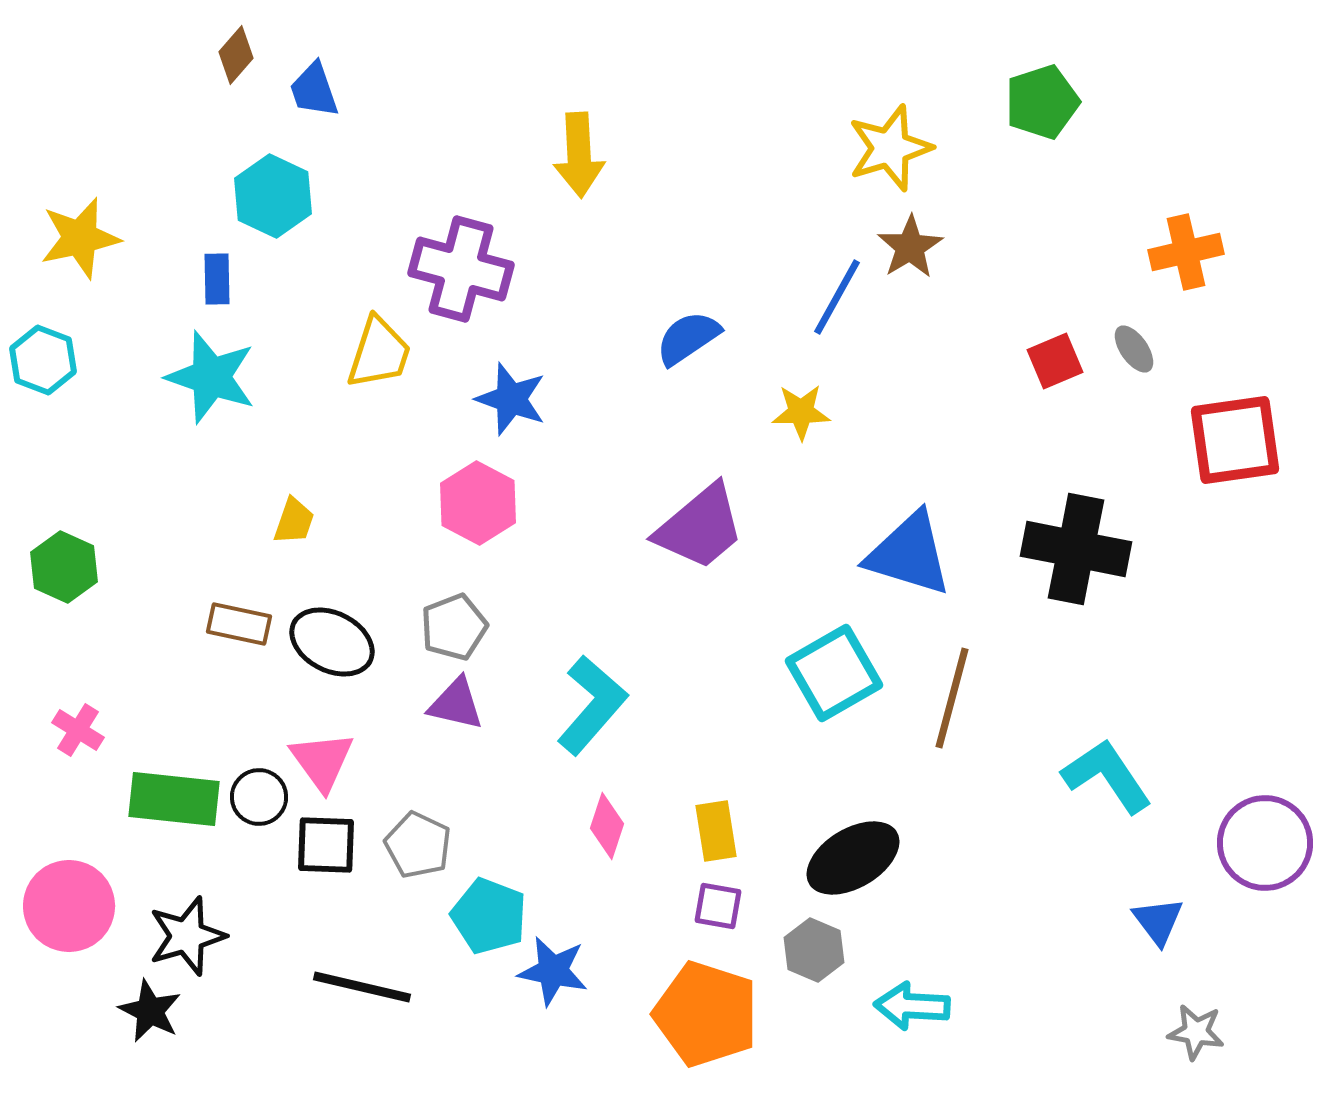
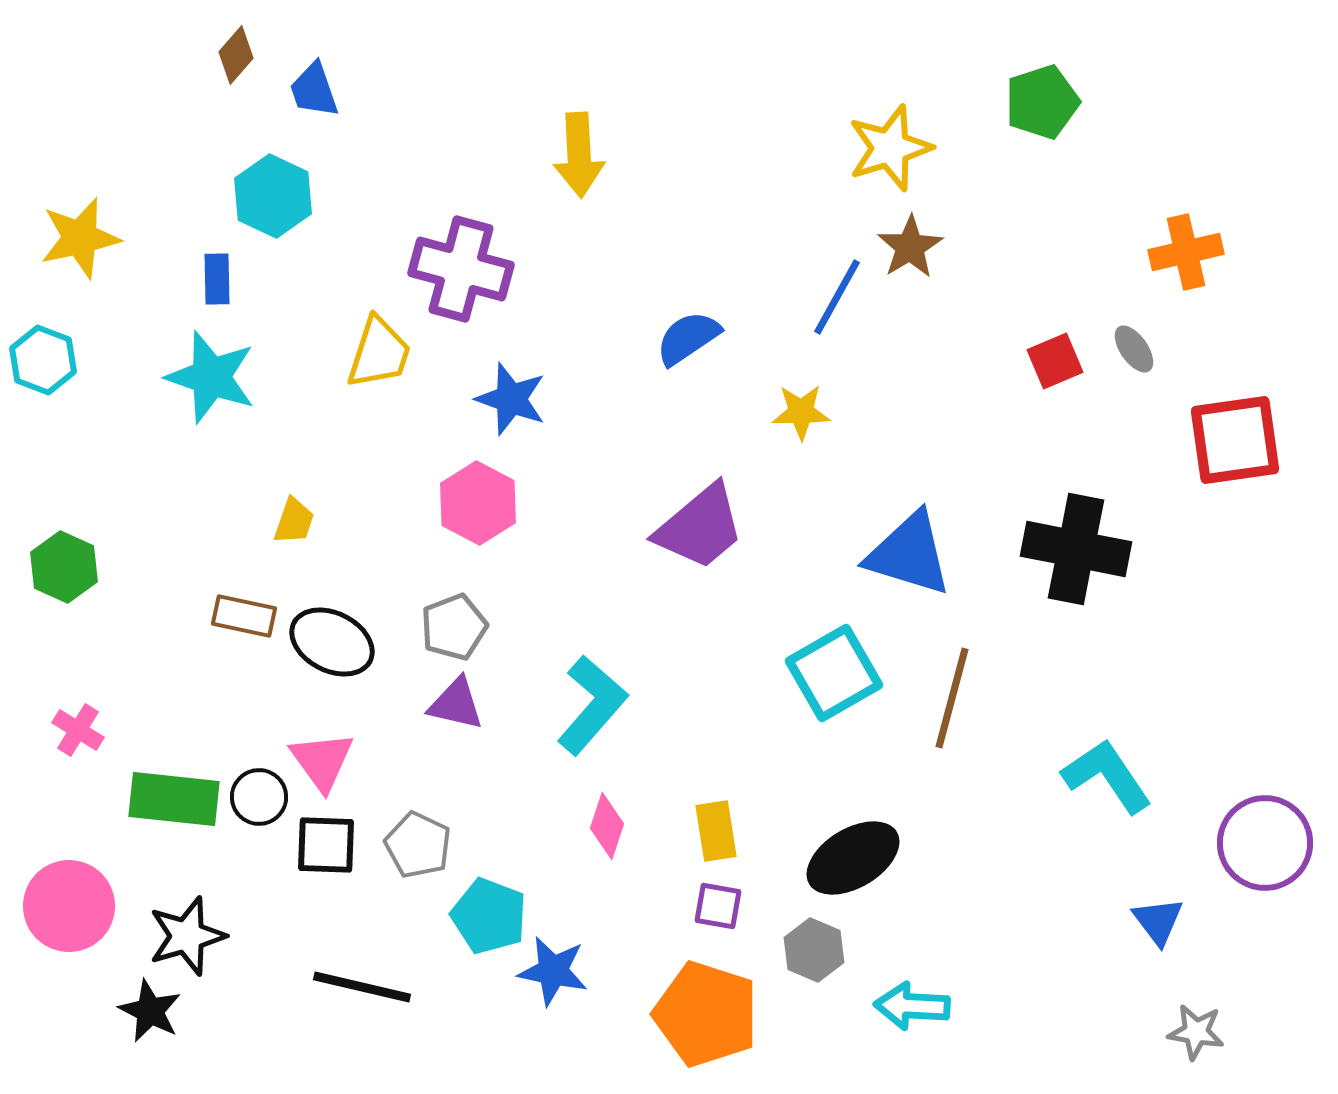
brown rectangle at (239, 624): moved 5 px right, 8 px up
